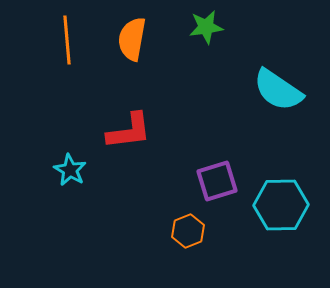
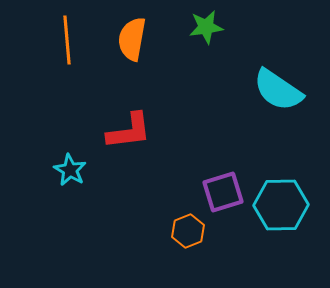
purple square: moved 6 px right, 11 px down
